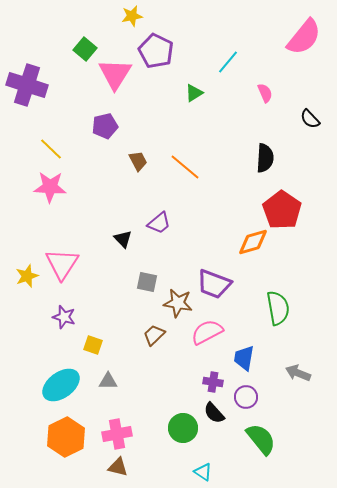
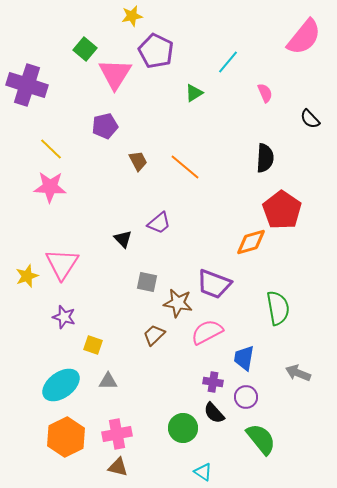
orange diamond at (253, 242): moved 2 px left
